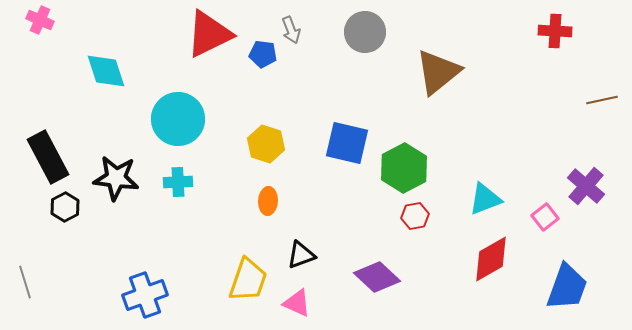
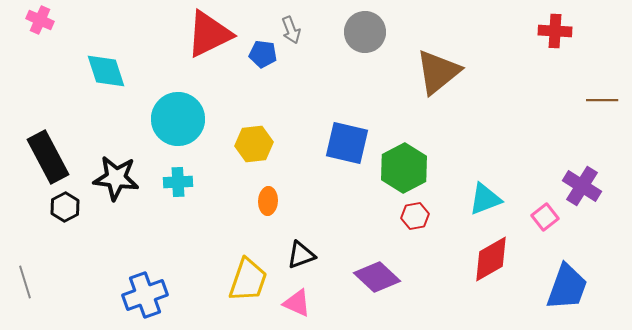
brown line: rotated 12 degrees clockwise
yellow hexagon: moved 12 px left; rotated 24 degrees counterclockwise
purple cross: moved 4 px left; rotated 9 degrees counterclockwise
